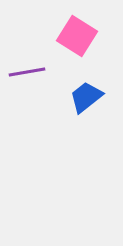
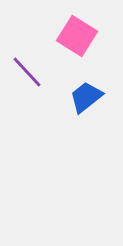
purple line: rotated 57 degrees clockwise
